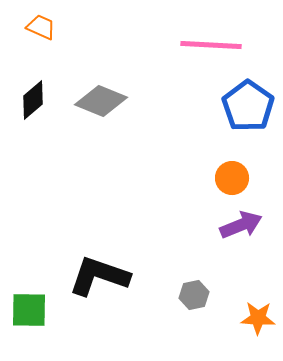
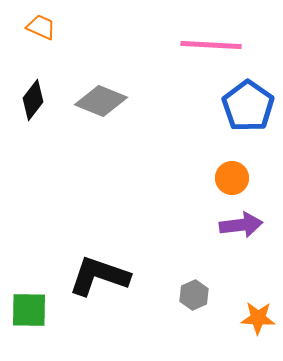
black diamond: rotated 12 degrees counterclockwise
purple arrow: rotated 15 degrees clockwise
gray hexagon: rotated 12 degrees counterclockwise
